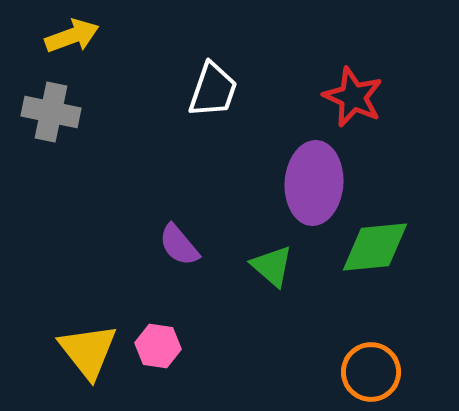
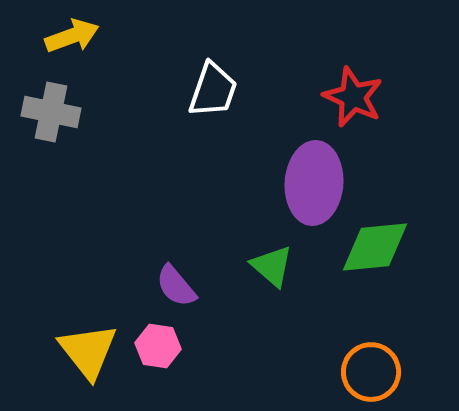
purple semicircle: moved 3 px left, 41 px down
